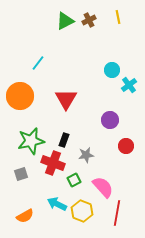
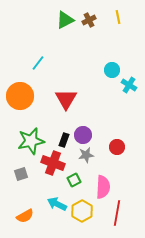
green triangle: moved 1 px up
cyan cross: rotated 21 degrees counterclockwise
purple circle: moved 27 px left, 15 px down
red circle: moved 9 px left, 1 px down
pink semicircle: rotated 45 degrees clockwise
yellow hexagon: rotated 10 degrees clockwise
